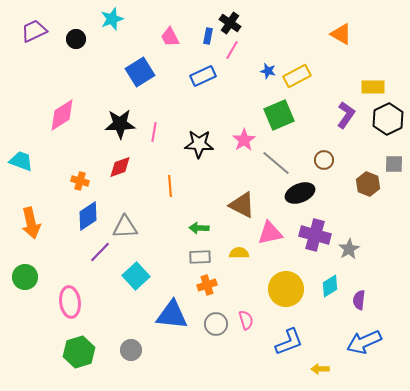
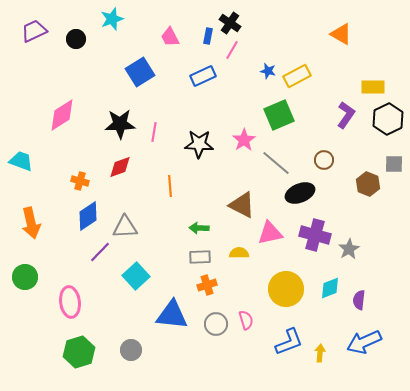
cyan diamond at (330, 286): moved 2 px down; rotated 10 degrees clockwise
yellow arrow at (320, 369): moved 16 px up; rotated 96 degrees clockwise
